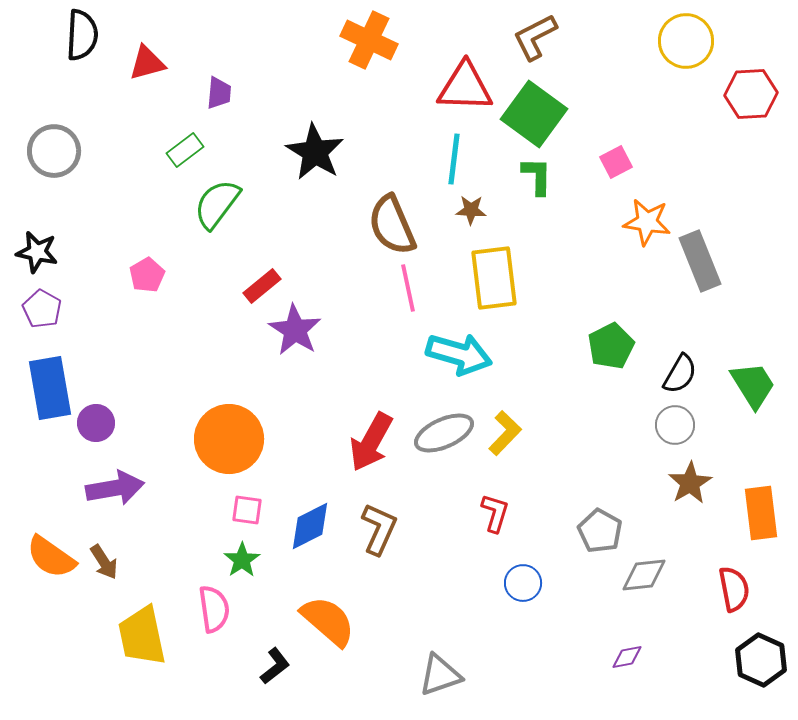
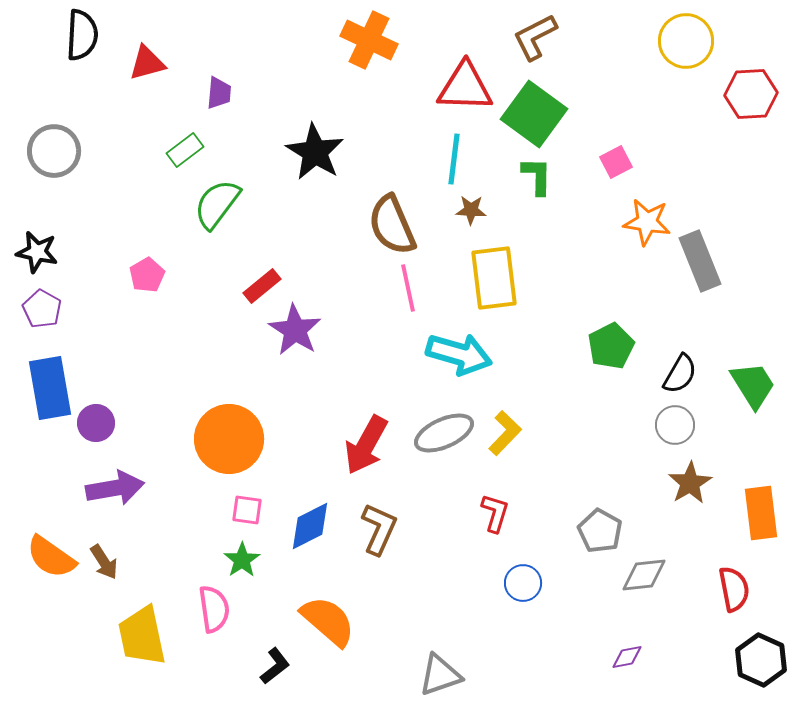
red arrow at (371, 442): moved 5 px left, 3 px down
